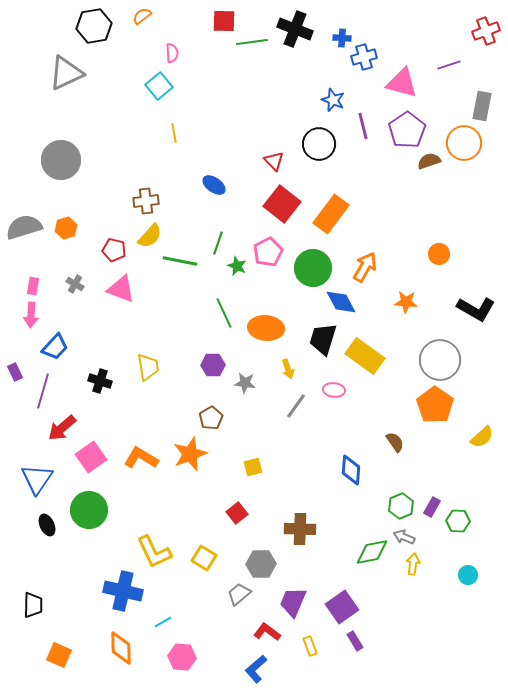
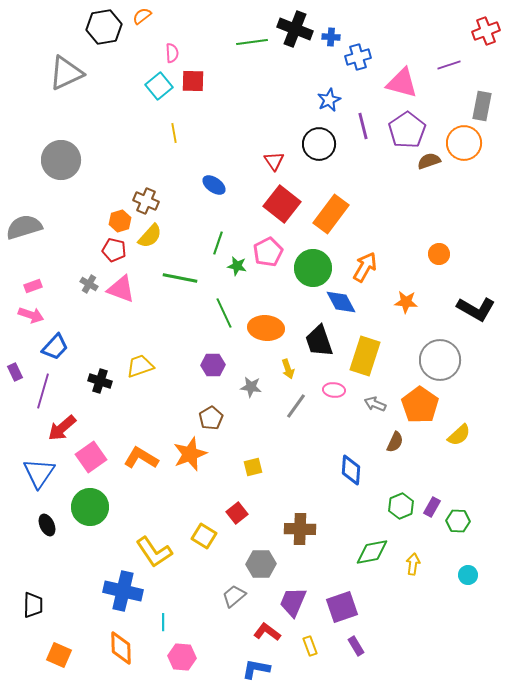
red square at (224, 21): moved 31 px left, 60 px down
black hexagon at (94, 26): moved 10 px right, 1 px down
blue cross at (342, 38): moved 11 px left, 1 px up
blue cross at (364, 57): moved 6 px left
blue star at (333, 100): moved 4 px left; rotated 25 degrees clockwise
red triangle at (274, 161): rotated 10 degrees clockwise
brown cross at (146, 201): rotated 30 degrees clockwise
orange hexagon at (66, 228): moved 54 px right, 7 px up
green line at (180, 261): moved 17 px down
green star at (237, 266): rotated 12 degrees counterclockwise
gray cross at (75, 284): moved 14 px right
pink rectangle at (33, 286): rotated 60 degrees clockwise
pink arrow at (31, 315): rotated 75 degrees counterclockwise
black trapezoid at (323, 339): moved 4 px left, 2 px down; rotated 36 degrees counterclockwise
yellow rectangle at (365, 356): rotated 72 degrees clockwise
yellow trapezoid at (148, 367): moved 8 px left, 1 px up; rotated 100 degrees counterclockwise
gray star at (245, 383): moved 6 px right, 4 px down
orange pentagon at (435, 405): moved 15 px left
yellow semicircle at (482, 437): moved 23 px left, 2 px up
brown semicircle at (395, 442): rotated 60 degrees clockwise
blue triangle at (37, 479): moved 2 px right, 6 px up
green circle at (89, 510): moved 1 px right, 3 px up
gray arrow at (404, 537): moved 29 px left, 133 px up
yellow L-shape at (154, 552): rotated 9 degrees counterclockwise
yellow square at (204, 558): moved 22 px up
gray trapezoid at (239, 594): moved 5 px left, 2 px down
purple square at (342, 607): rotated 16 degrees clockwise
cyan line at (163, 622): rotated 60 degrees counterclockwise
purple rectangle at (355, 641): moved 1 px right, 5 px down
blue L-shape at (256, 669): rotated 52 degrees clockwise
